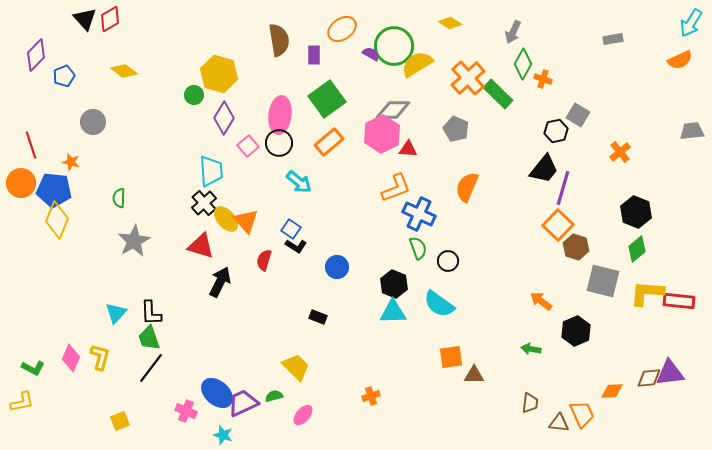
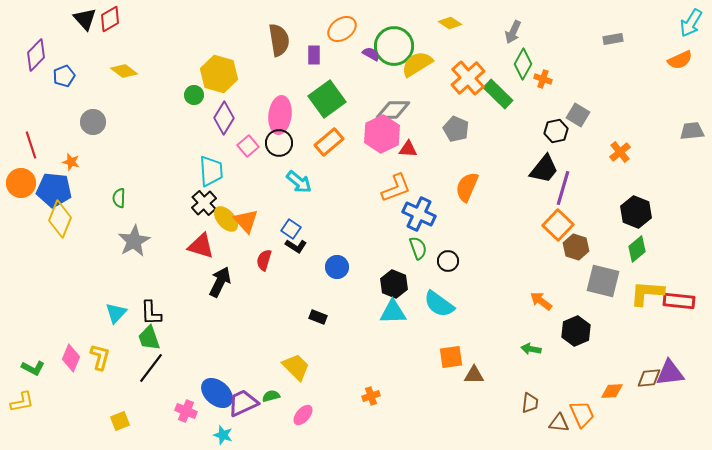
yellow diamond at (57, 220): moved 3 px right, 1 px up
green semicircle at (274, 396): moved 3 px left
